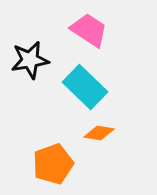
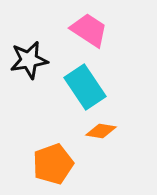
black star: moved 1 px left
cyan rectangle: rotated 12 degrees clockwise
orange diamond: moved 2 px right, 2 px up
